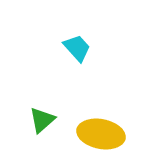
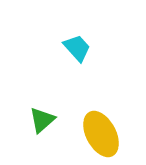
yellow ellipse: rotated 51 degrees clockwise
